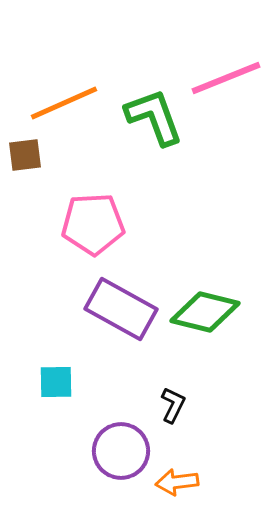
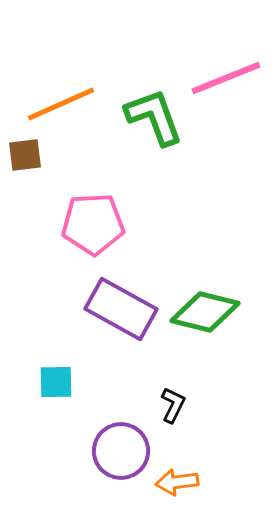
orange line: moved 3 px left, 1 px down
